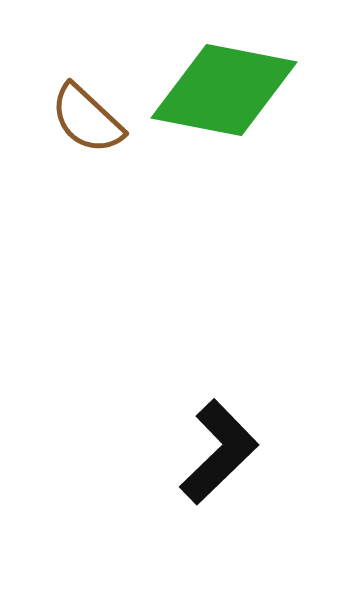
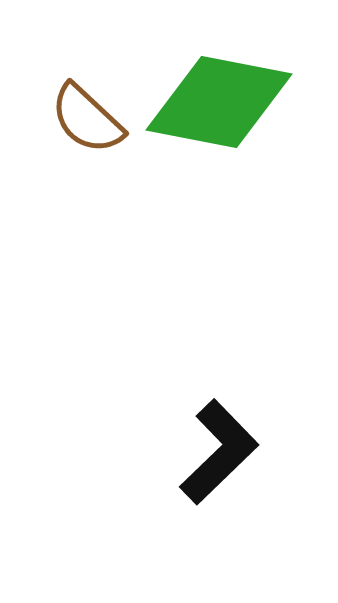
green diamond: moved 5 px left, 12 px down
